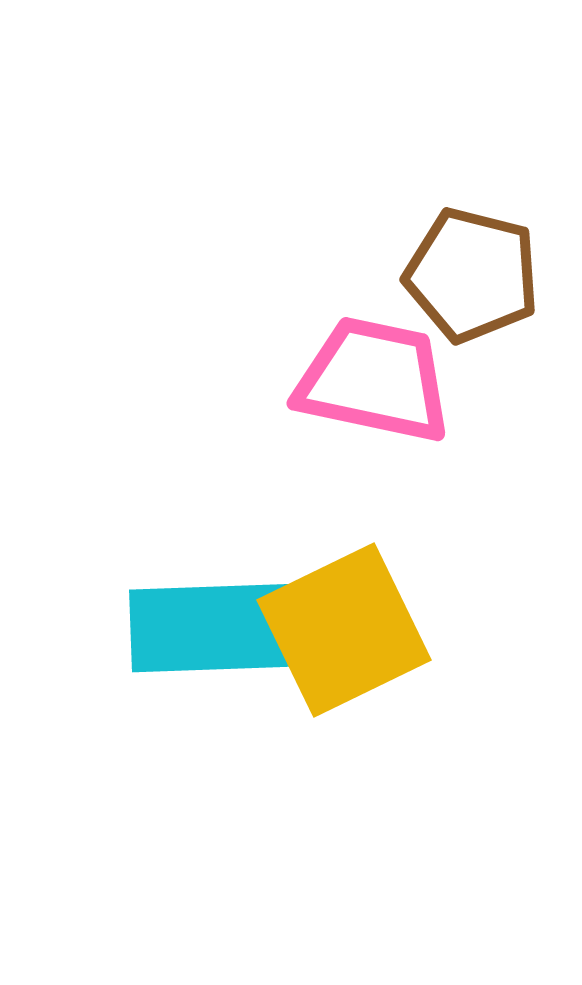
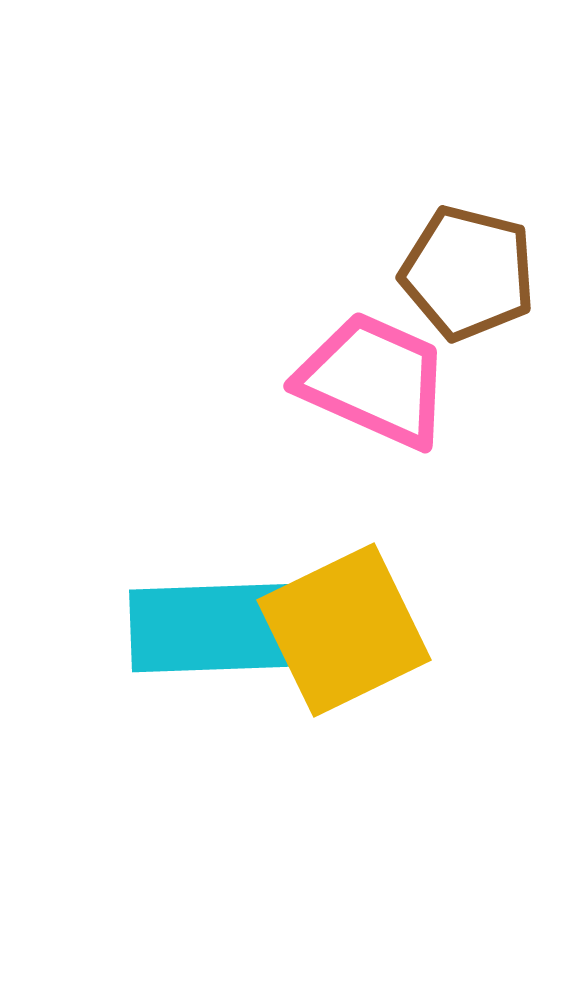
brown pentagon: moved 4 px left, 2 px up
pink trapezoid: rotated 12 degrees clockwise
